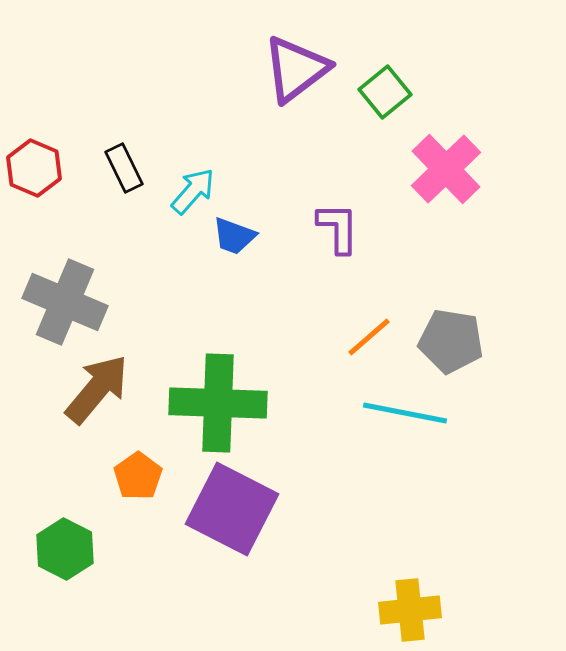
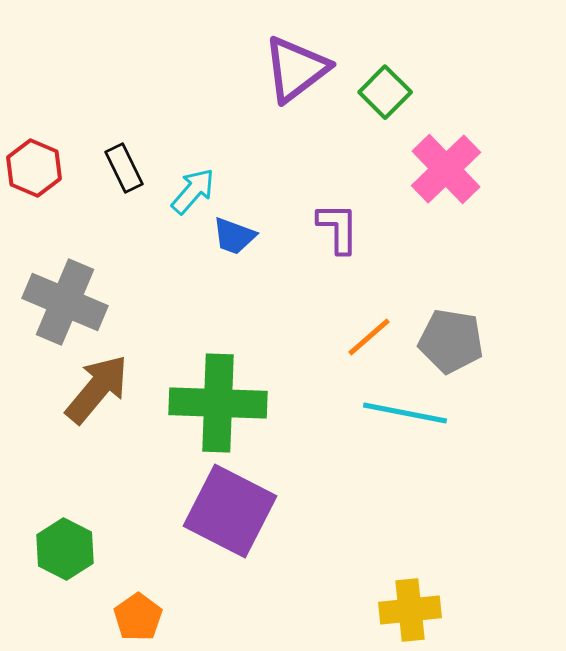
green square: rotated 6 degrees counterclockwise
orange pentagon: moved 141 px down
purple square: moved 2 px left, 2 px down
